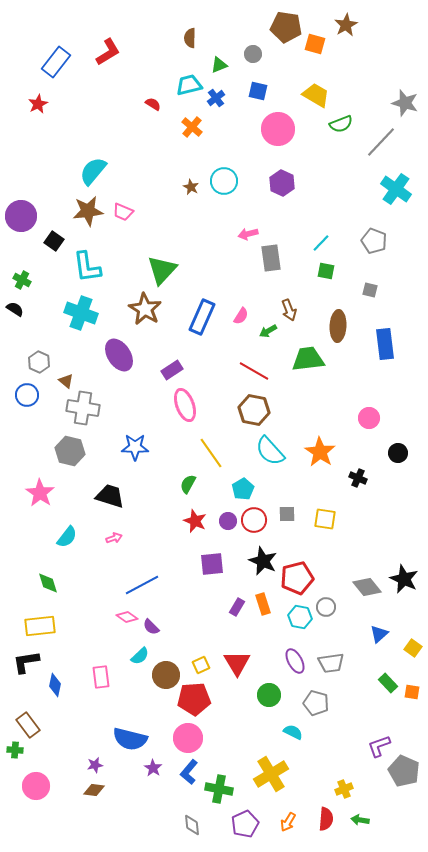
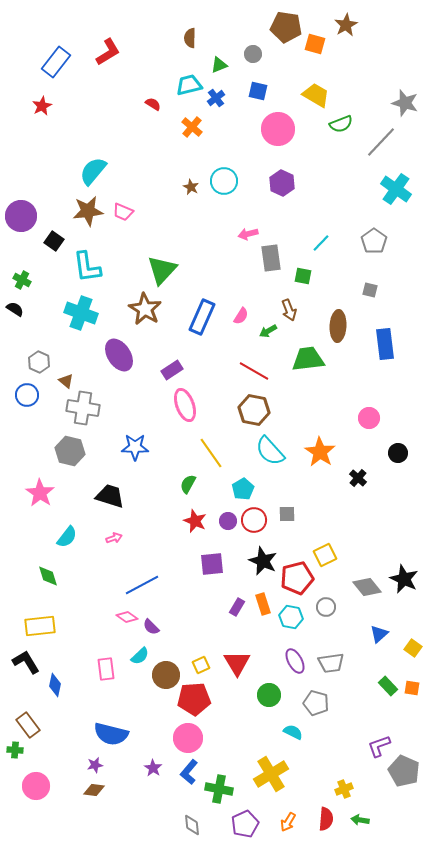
red star at (38, 104): moved 4 px right, 2 px down
gray pentagon at (374, 241): rotated 15 degrees clockwise
green square at (326, 271): moved 23 px left, 5 px down
black cross at (358, 478): rotated 18 degrees clockwise
yellow square at (325, 519): moved 36 px down; rotated 35 degrees counterclockwise
green diamond at (48, 583): moved 7 px up
cyan hexagon at (300, 617): moved 9 px left
black L-shape at (26, 662): rotated 68 degrees clockwise
pink rectangle at (101, 677): moved 5 px right, 8 px up
green rectangle at (388, 683): moved 3 px down
orange square at (412, 692): moved 4 px up
blue semicircle at (130, 739): moved 19 px left, 5 px up
